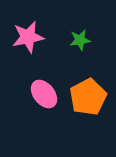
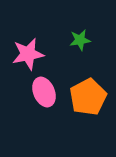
pink star: moved 17 px down
pink ellipse: moved 2 px up; rotated 16 degrees clockwise
